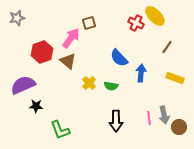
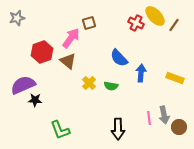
brown line: moved 7 px right, 22 px up
black star: moved 1 px left, 6 px up
black arrow: moved 2 px right, 8 px down
